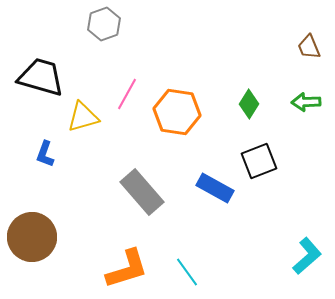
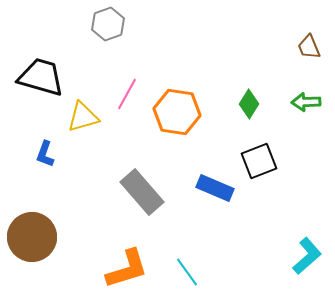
gray hexagon: moved 4 px right
blue rectangle: rotated 6 degrees counterclockwise
